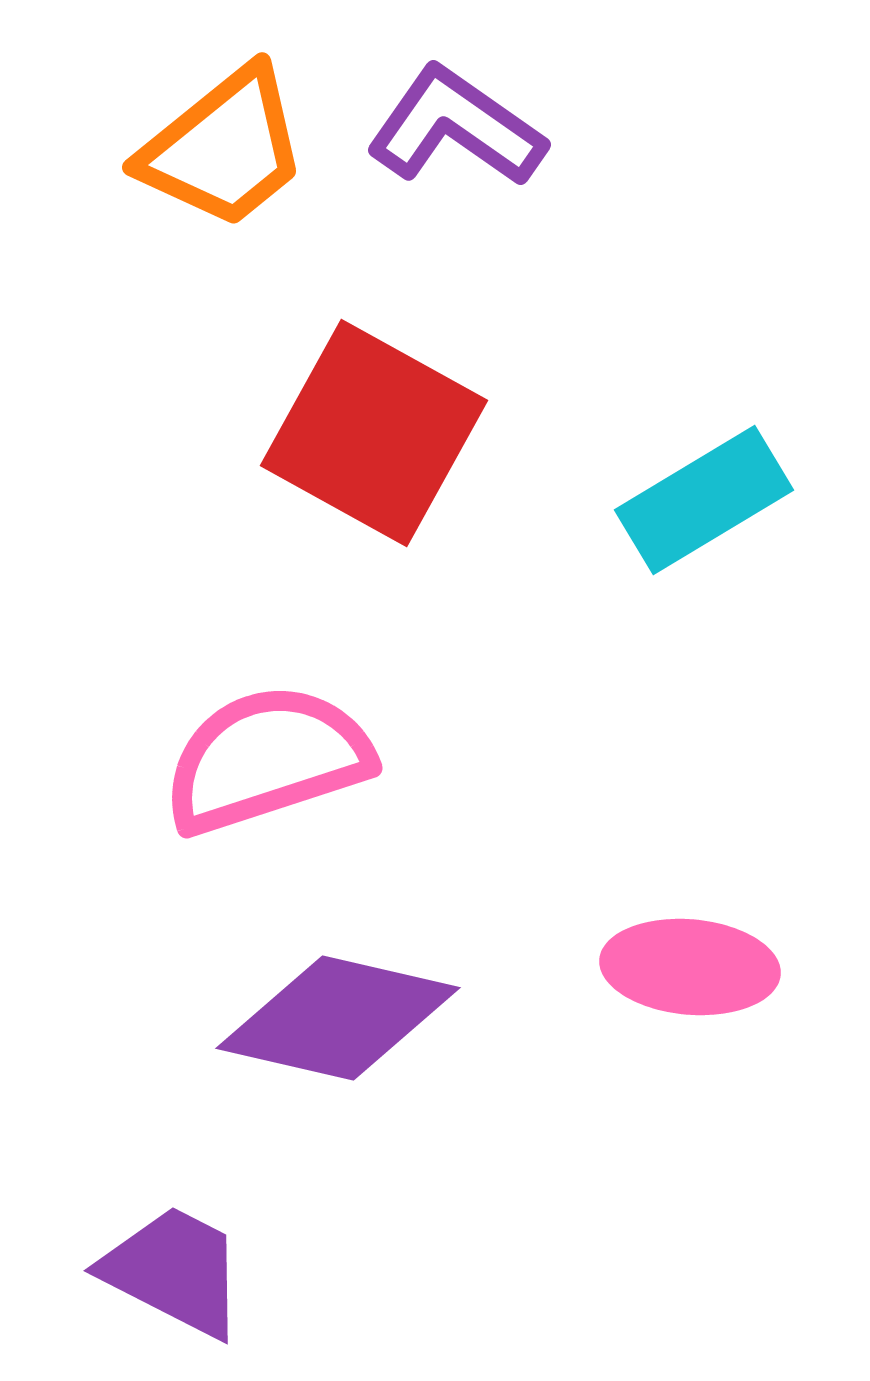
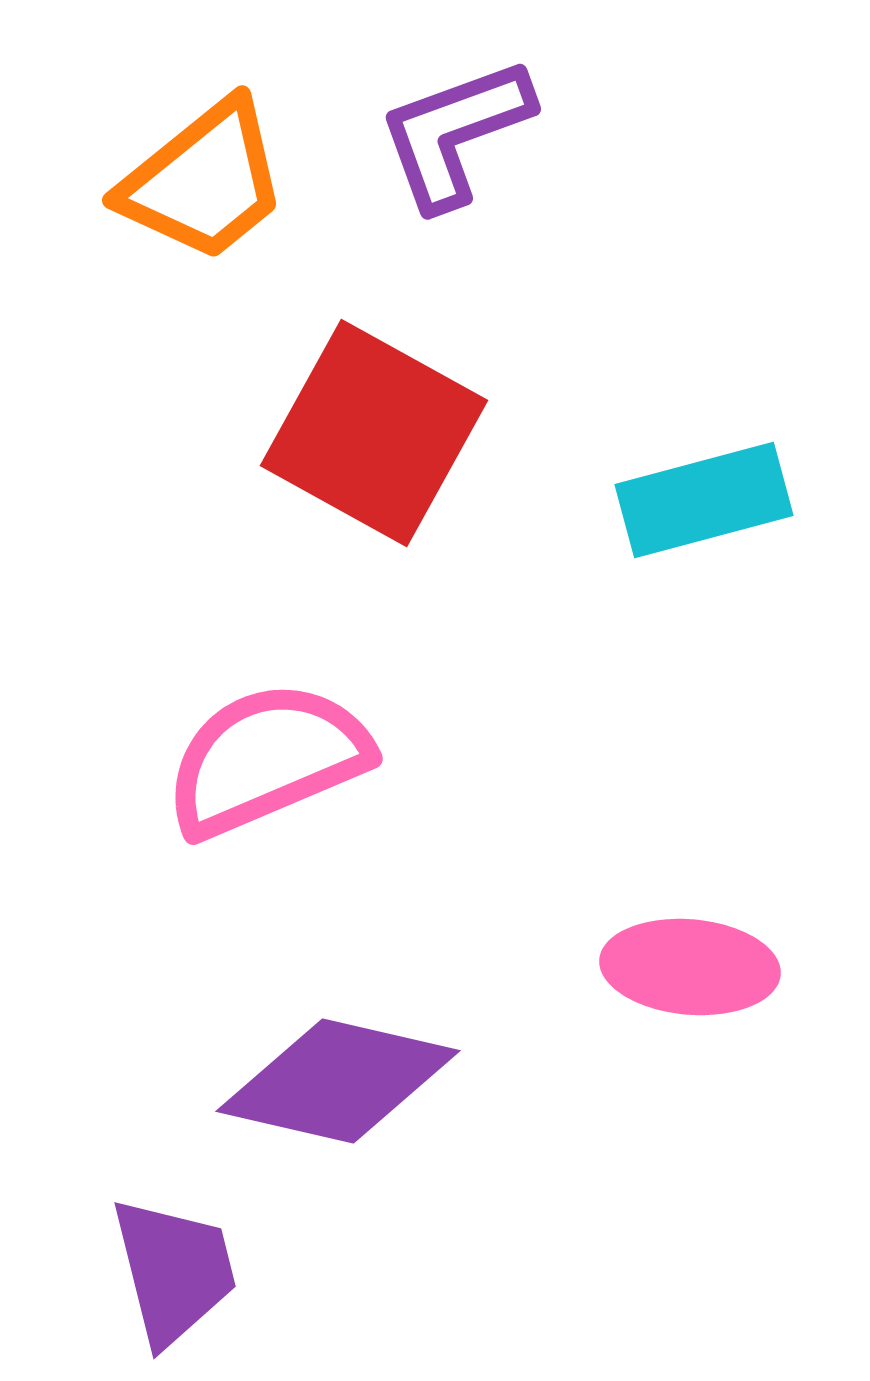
purple L-shape: moved 1 px left, 6 px down; rotated 55 degrees counterclockwise
orange trapezoid: moved 20 px left, 33 px down
cyan rectangle: rotated 16 degrees clockwise
pink semicircle: rotated 5 degrees counterclockwise
purple diamond: moved 63 px down
purple trapezoid: rotated 49 degrees clockwise
